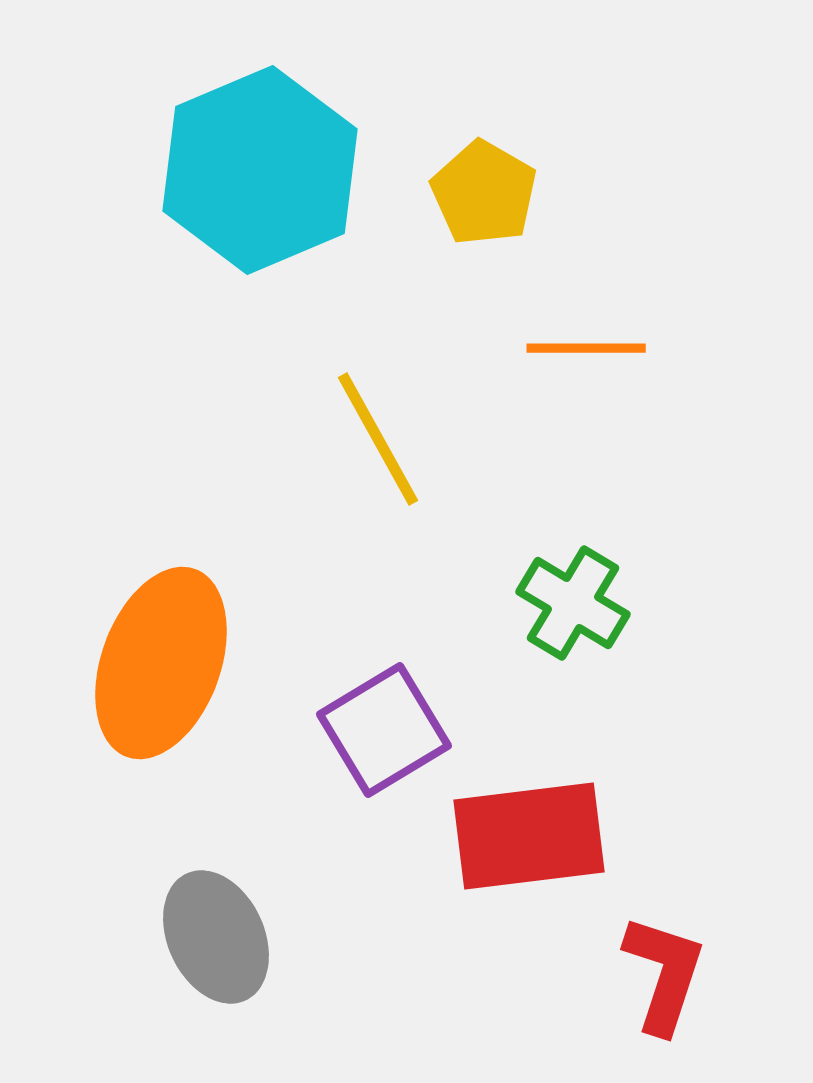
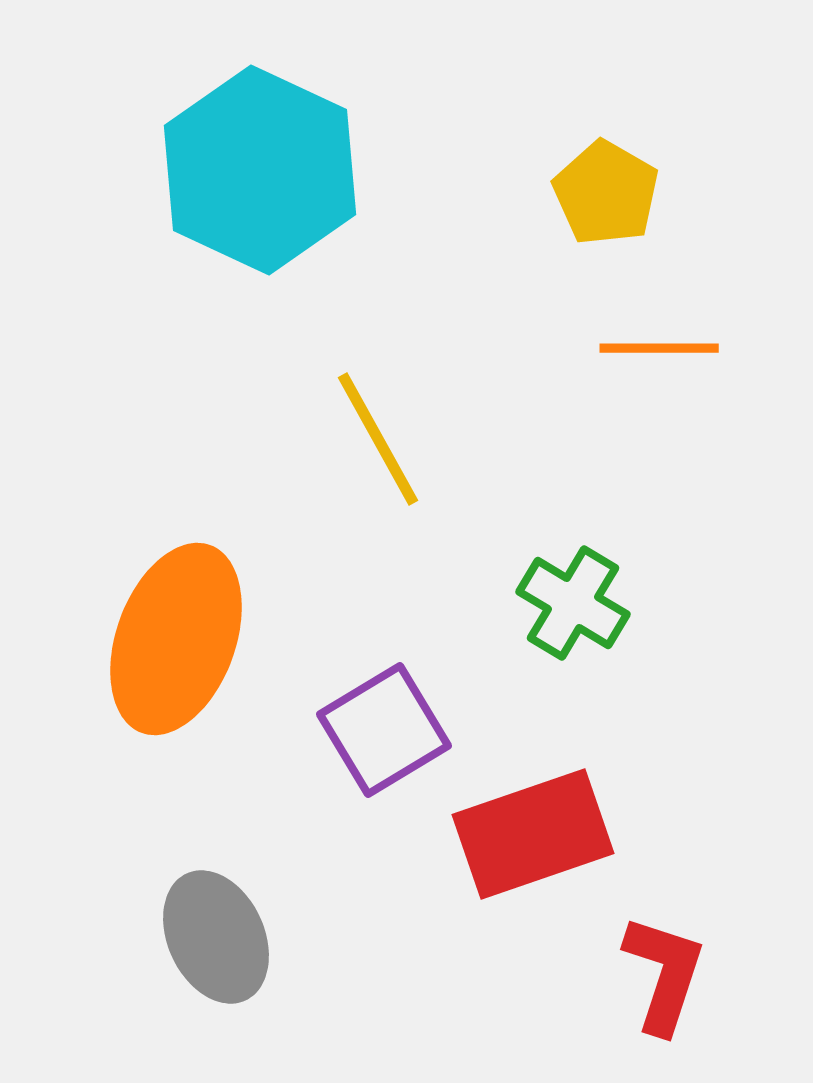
cyan hexagon: rotated 12 degrees counterclockwise
yellow pentagon: moved 122 px right
orange line: moved 73 px right
orange ellipse: moved 15 px right, 24 px up
red rectangle: moved 4 px right, 2 px up; rotated 12 degrees counterclockwise
